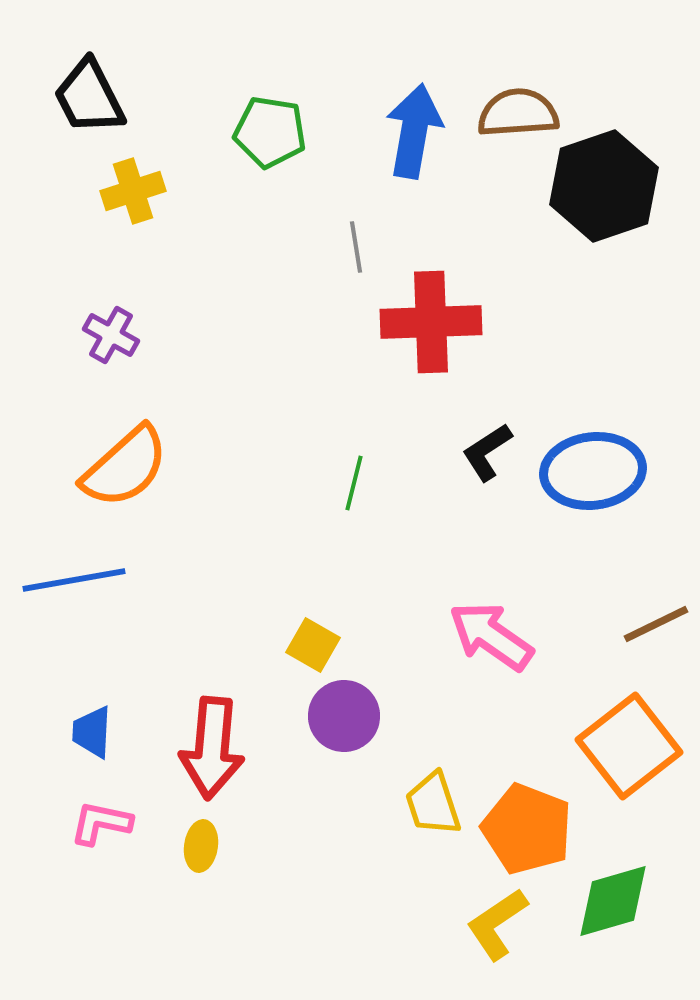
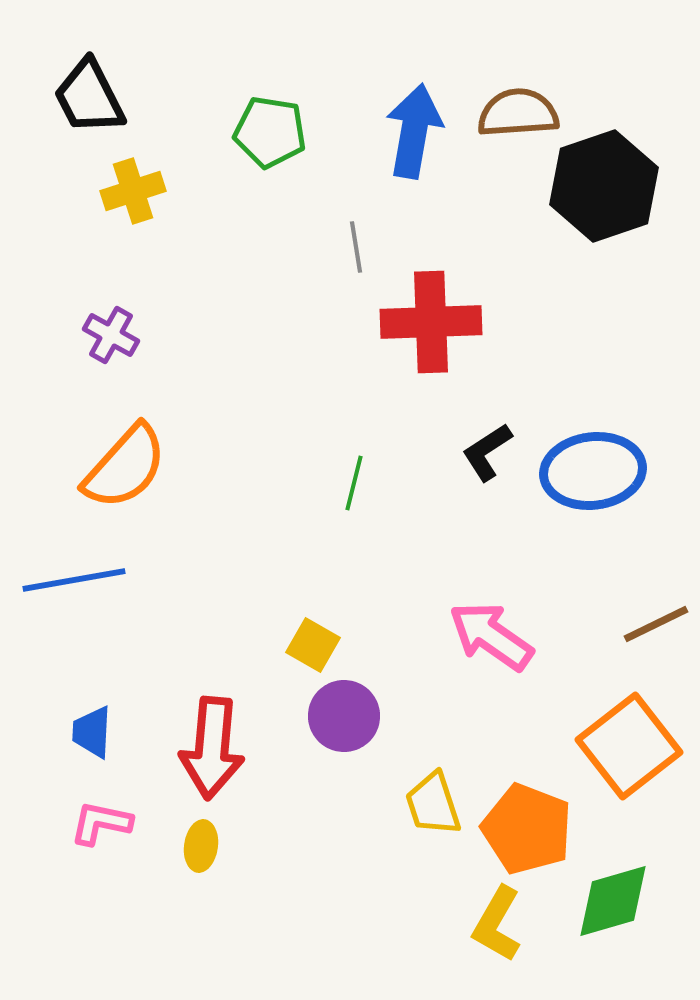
orange semicircle: rotated 6 degrees counterclockwise
yellow L-shape: rotated 26 degrees counterclockwise
